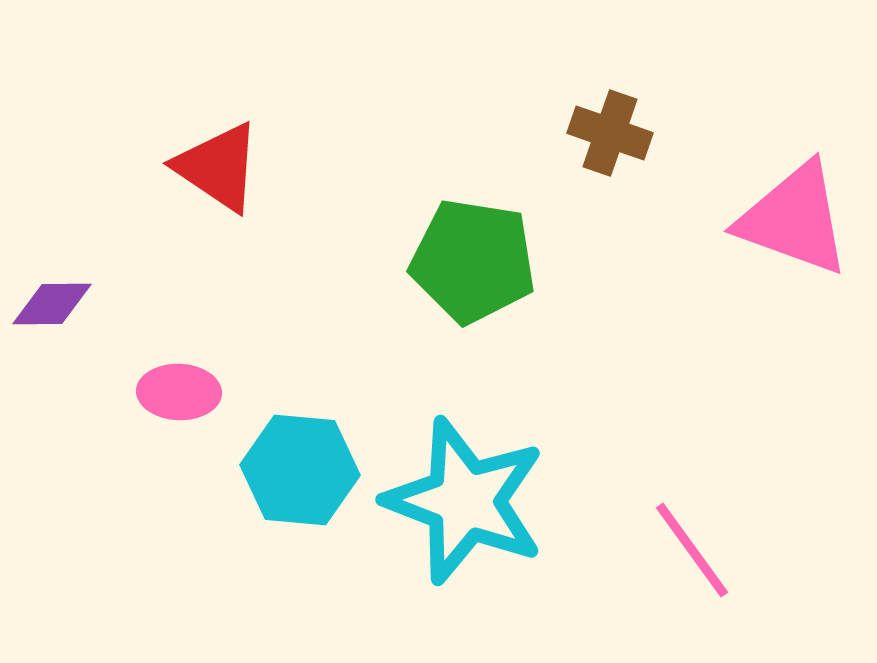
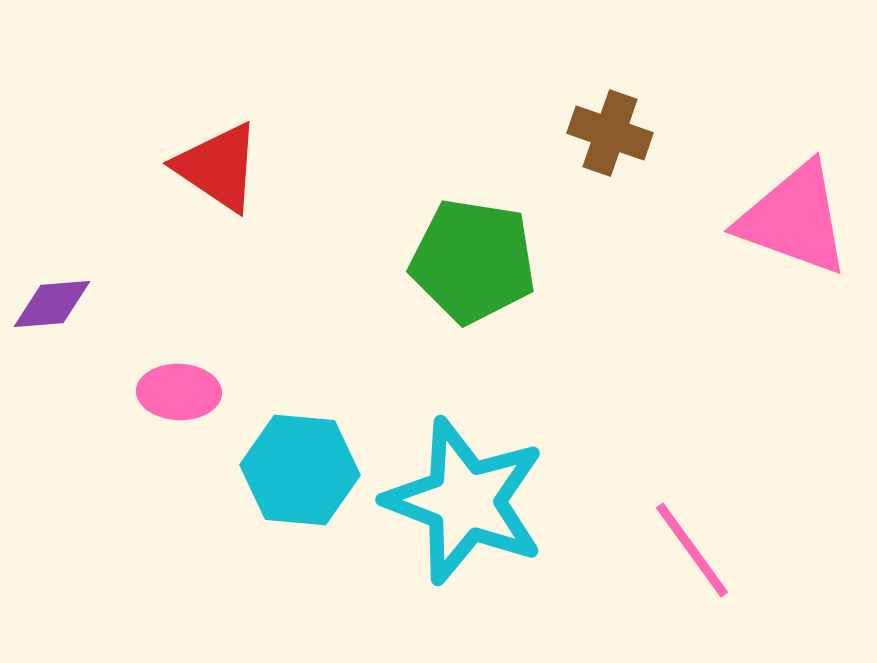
purple diamond: rotated 4 degrees counterclockwise
